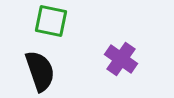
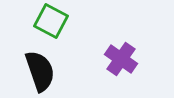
green square: rotated 16 degrees clockwise
